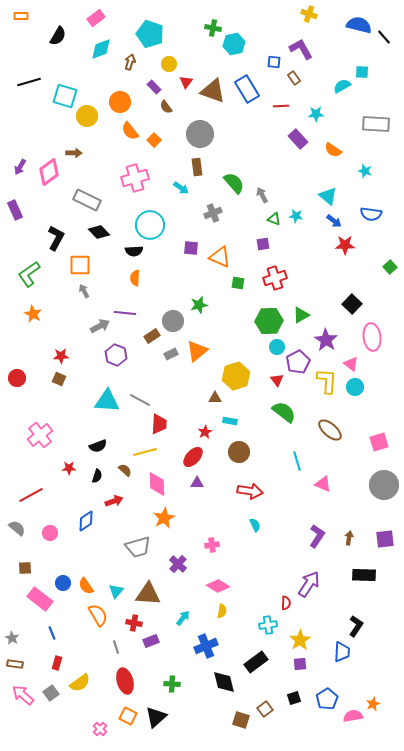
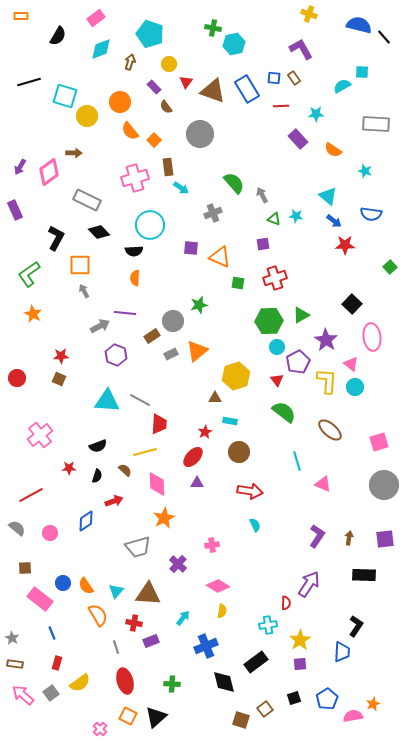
blue square at (274, 62): moved 16 px down
brown rectangle at (197, 167): moved 29 px left
